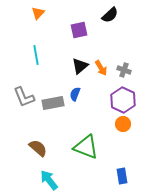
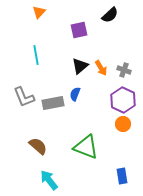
orange triangle: moved 1 px right, 1 px up
brown semicircle: moved 2 px up
